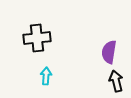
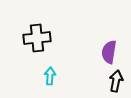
cyan arrow: moved 4 px right
black arrow: rotated 25 degrees clockwise
